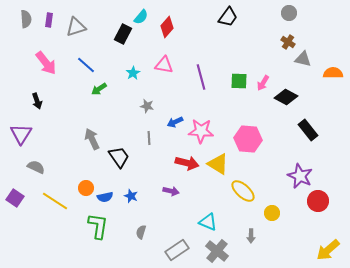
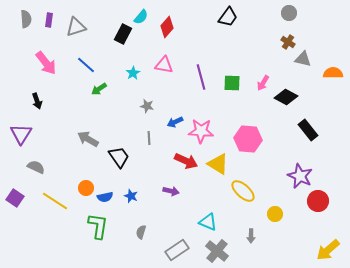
green square at (239, 81): moved 7 px left, 2 px down
gray arrow at (92, 139): moved 4 px left; rotated 35 degrees counterclockwise
red arrow at (187, 163): moved 1 px left, 2 px up; rotated 10 degrees clockwise
yellow circle at (272, 213): moved 3 px right, 1 px down
